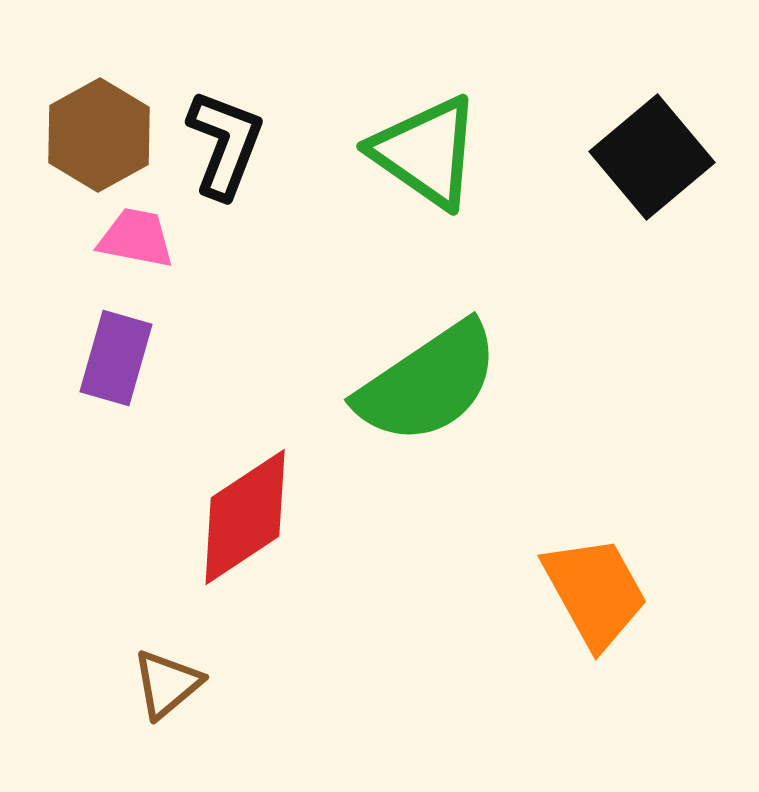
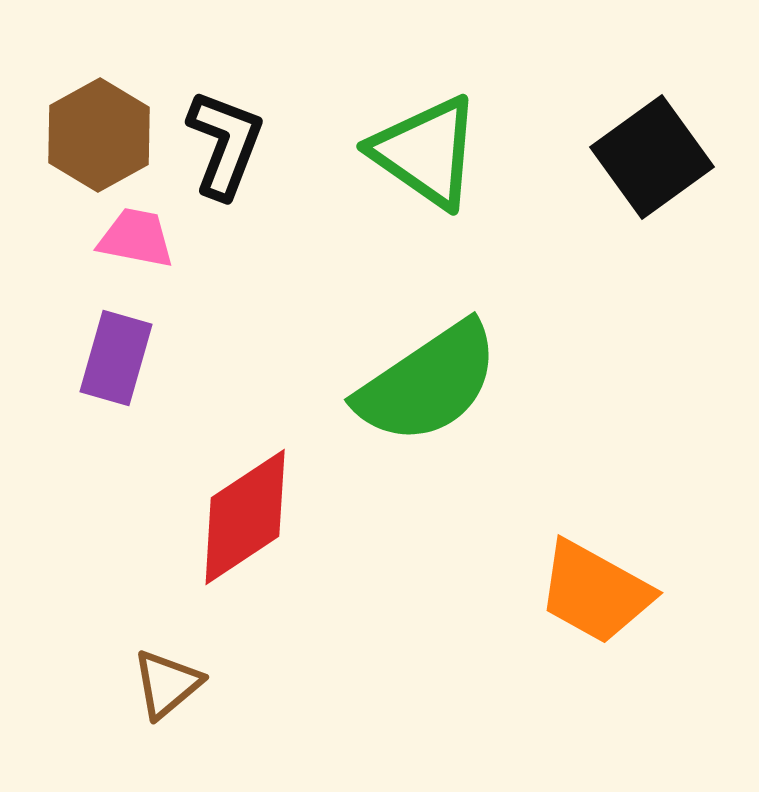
black square: rotated 4 degrees clockwise
orange trapezoid: rotated 148 degrees clockwise
